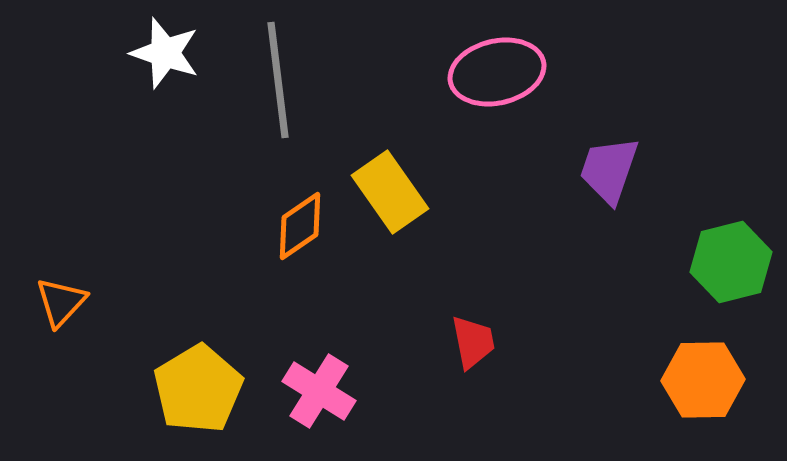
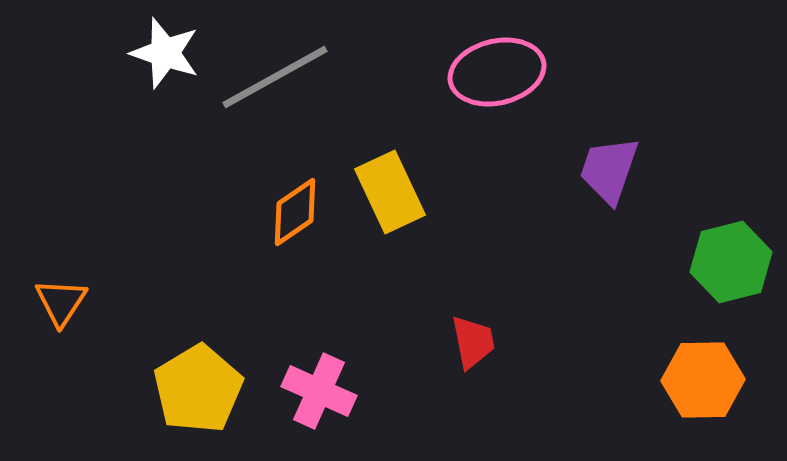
gray line: moved 3 px left, 3 px up; rotated 68 degrees clockwise
yellow rectangle: rotated 10 degrees clockwise
orange diamond: moved 5 px left, 14 px up
orange triangle: rotated 10 degrees counterclockwise
pink cross: rotated 8 degrees counterclockwise
